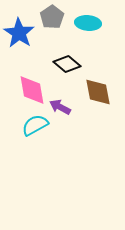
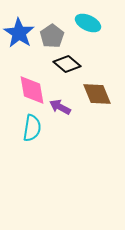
gray pentagon: moved 19 px down
cyan ellipse: rotated 20 degrees clockwise
brown diamond: moved 1 px left, 2 px down; rotated 12 degrees counterclockwise
cyan semicircle: moved 3 px left, 3 px down; rotated 128 degrees clockwise
